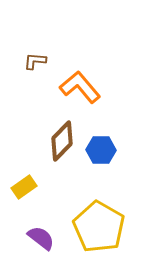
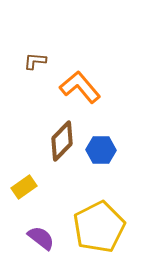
yellow pentagon: rotated 15 degrees clockwise
